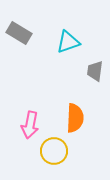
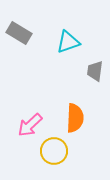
pink arrow: rotated 36 degrees clockwise
